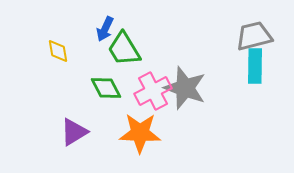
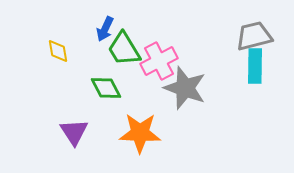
pink cross: moved 6 px right, 30 px up
purple triangle: rotated 32 degrees counterclockwise
